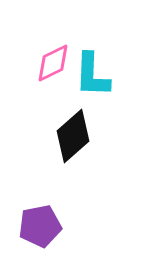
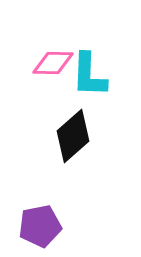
pink diamond: rotated 27 degrees clockwise
cyan L-shape: moved 3 px left
